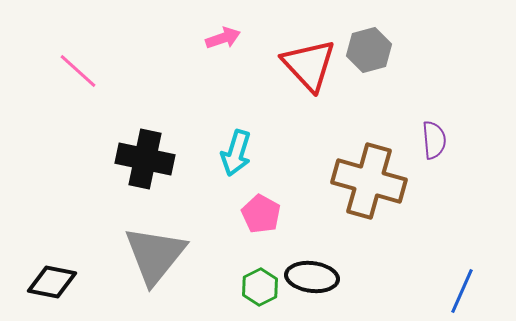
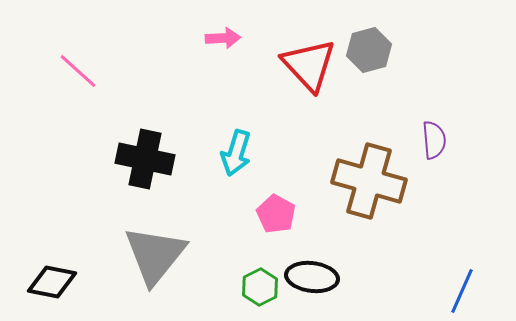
pink arrow: rotated 16 degrees clockwise
pink pentagon: moved 15 px right
